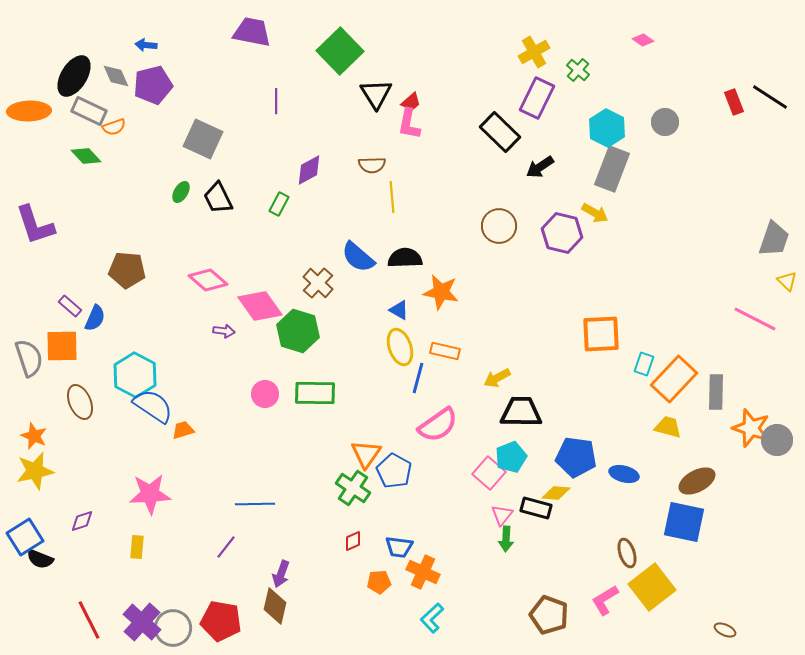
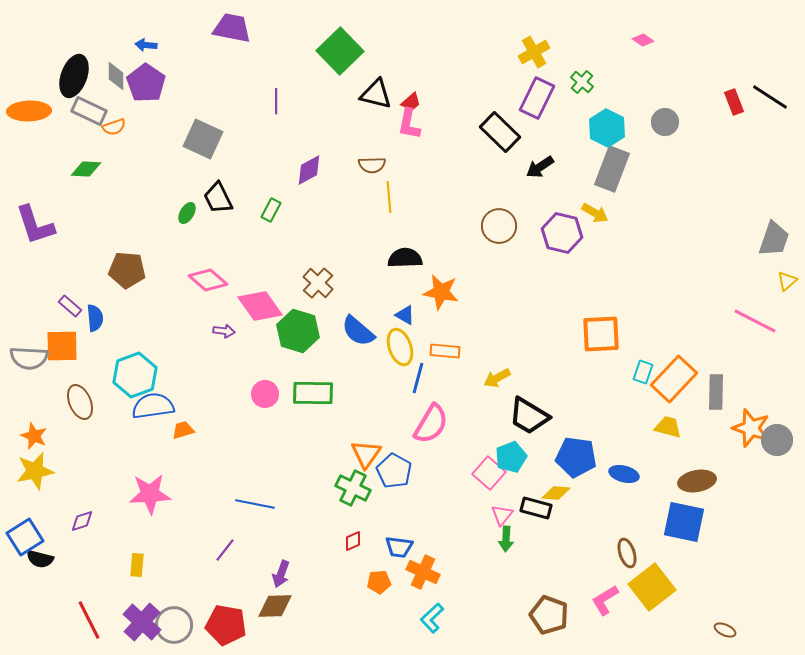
purple trapezoid at (252, 32): moved 20 px left, 4 px up
green cross at (578, 70): moved 4 px right, 12 px down
black ellipse at (74, 76): rotated 12 degrees counterclockwise
gray diamond at (116, 76): rotated 24 degrees clockwise
purple pentagon at (153, 85): moved 7 px left, 2 px up; rotated 24 degrees counterclockwise
black triangle at (376, 94): rotated 44 degrees counterclockwise
green diamond at (86, 156): moved 13 px down; rotated 44 degrees counterclockwise
green ellipse at (181, 192): moved 6 px right, 21 px down
yellow line at (392, 197): moved 3 px left
green rectangle at (279, 204): moved 8 px left, 6 px down
blue semicircle at (358, 257): moved 74 px down
yellow triangle at (787, 281): rotated 35 degrees clockwise
blue triangle at (399, 310): moved 6 px right, 5 px down
blue semicircle at (95, 318): rotated 28 degrees counterclockwise
pink line at (755, 319): moved 2 px down
orange rectangle at (445, 351): rotated 8 degrees counterclockwise
gray semicircle at (29, 358): rotated 111 degrees clockwise
cyan rectangle at (644, 364): moved 1 px left, 8 px down
cyan hexagon at (135, 375): rotated 12 degrees clockwise
green rectangle at (315, 393): moved 2 px left
blue semicircle at (153, 406): rotated 42 degrees counterclockwise
black trapezoid at (521, 412): moved 8 px right, 4 px down; rotated 150 degrees counterclockwise
pink semicircle at (438, 425): moved 7 px left, 1 px up; rotated 24 degrees counterclockwise
brown ellipse at (697, 481): rotated 18 degrees clockwise
green cross at (353, 488): rotated 8 degrees counterclockwise
blue line at (255, 504): rotated 12 degrees clockwise
yellow rectangle at (137, 547): moved 18 px down
purple line at (226, 547): moved 1 px left, 3 px down
black semicircle at (40, 559): rotated 8 degrees counterclockwise
brown diamond at (275, 606): rotated 75 degrees clockwise
red pentagon at (221, 621): moved 5 px right, 4 px down
gray circle at (173, 628): moved 1 px right, 3 px up
